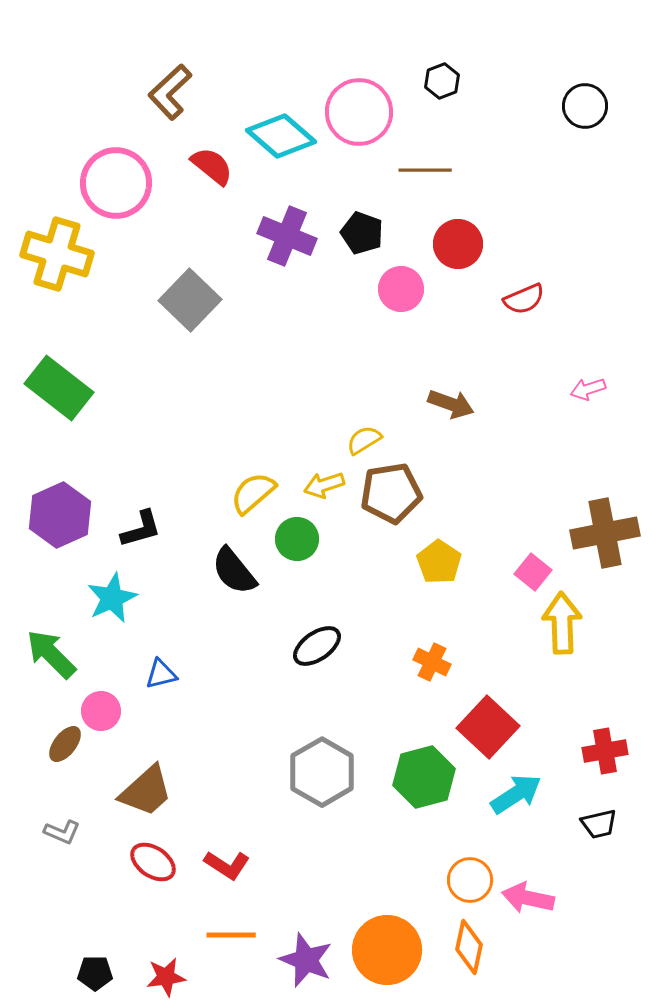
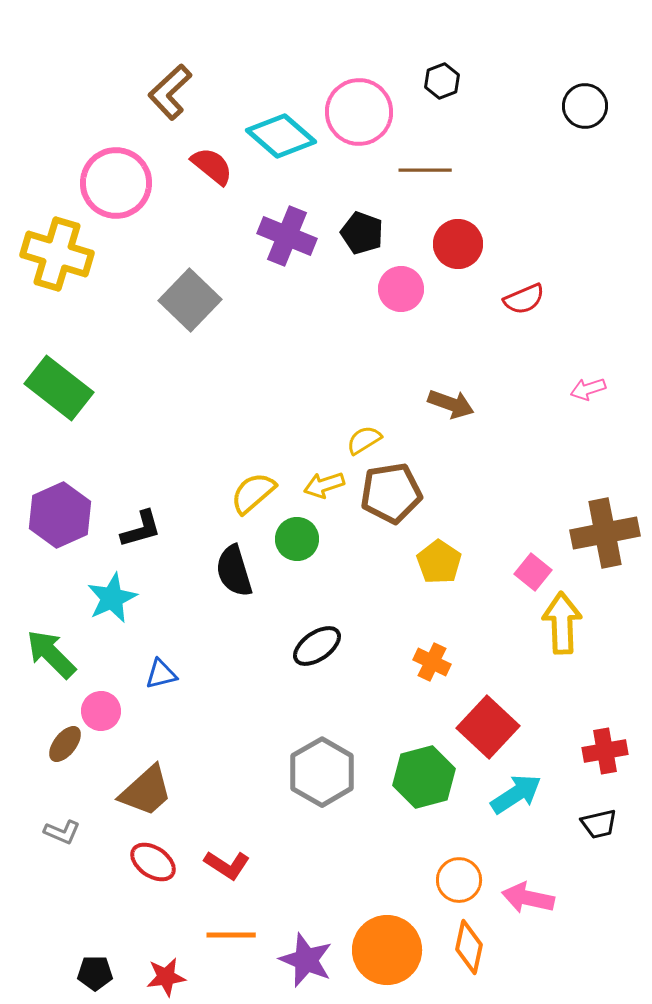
black semicircle at (234, 571): rotated 22 degrees clockwise
orange circle at (470, 880): moved 11 px left
